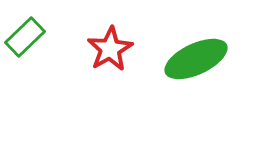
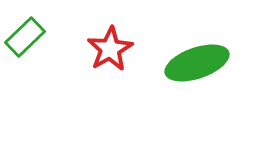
green ellipse: moved 1 px right, 4 px down; rotated 6 degrees clockwise
